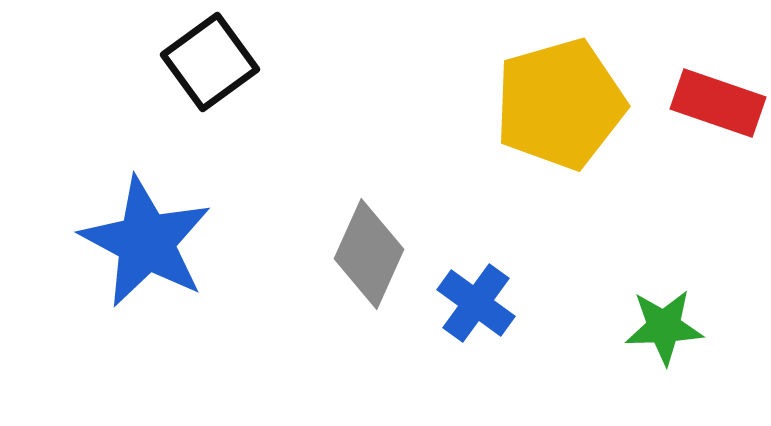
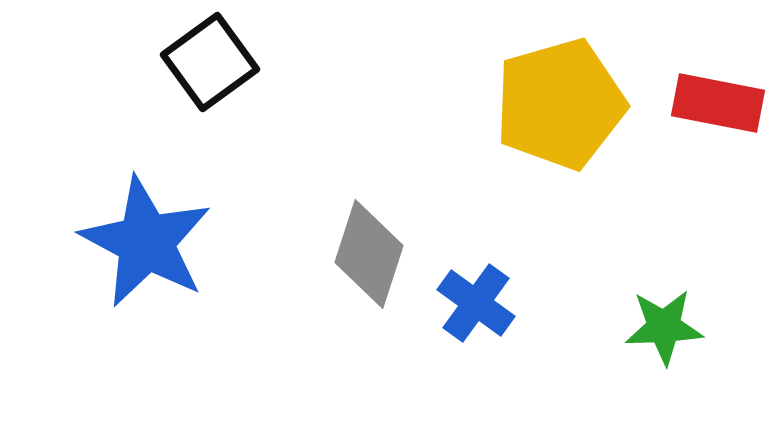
red rectangle: rotated 8 degrees counterclockwise
gray diamond: rotated 6 degrees counterclockwise
